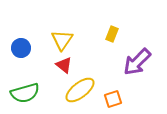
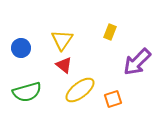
yellow rectangle: moved 2 px left, 2 px up
green semicircle: moved 2 px right, 1 px up
